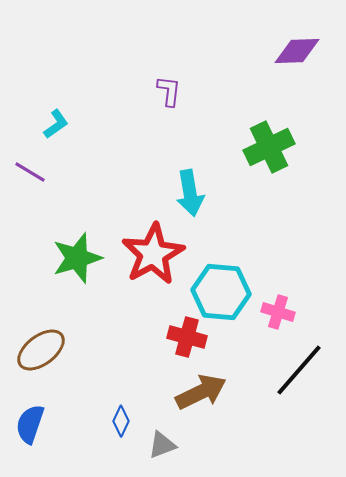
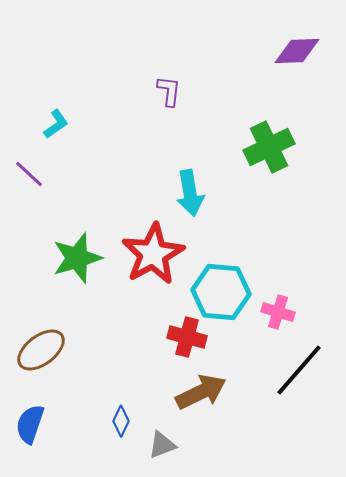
purple line: moved 1 px left, 2 px down; rotated 12 degrees clockwise
